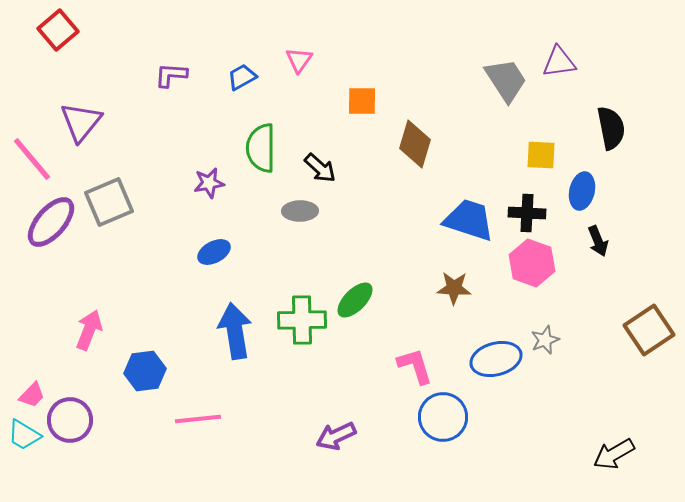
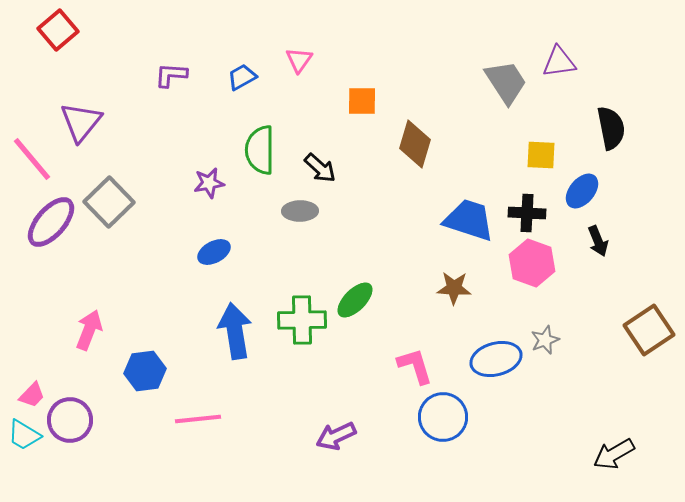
gray trapezoid at (506, 80): moved 2 px down
green semicircle at (261, 148): moved 1 px left, 2 px down
blue ellipse at (582, 191): rotated 27 degrees clockwise
gray square at (109, 202): rotated 21 degrees counterclockwise
